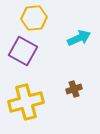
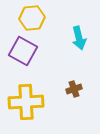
yellow hexagon: moved 2 px left
cyan arrow: rotated 100 degrees clockwise
yellow cross: rotated 12 degrees clockwise
